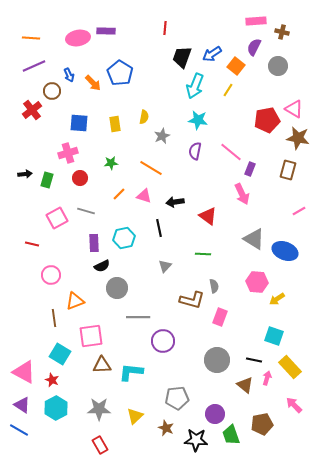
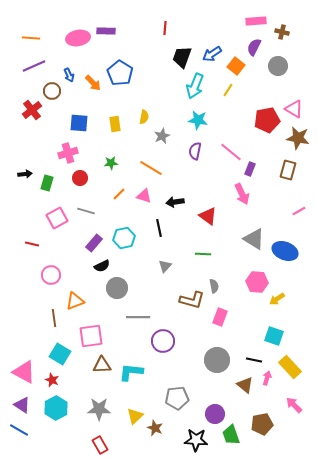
green rectangle at (47, 180): moved 3 px down
purple rectangle at (94, 243): rotated 42 degrees clockwise
brown star at (166, 428): moved 11 px left
